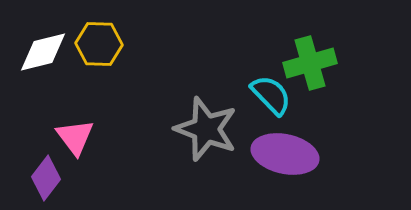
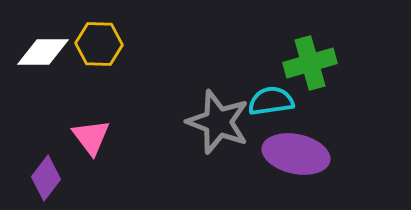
white diamond: rotated 14 degrees clockwise
cyan semicircle: moved 6 px down; rotated 54 degrees counterclockwise
gray star: moved 12 px right, 7 px up
pink triangle: moved 16 px right
purple ellipse: moved 11 px right
